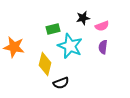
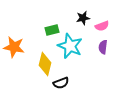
green rectangle: moved 1 px left, 1 px down
